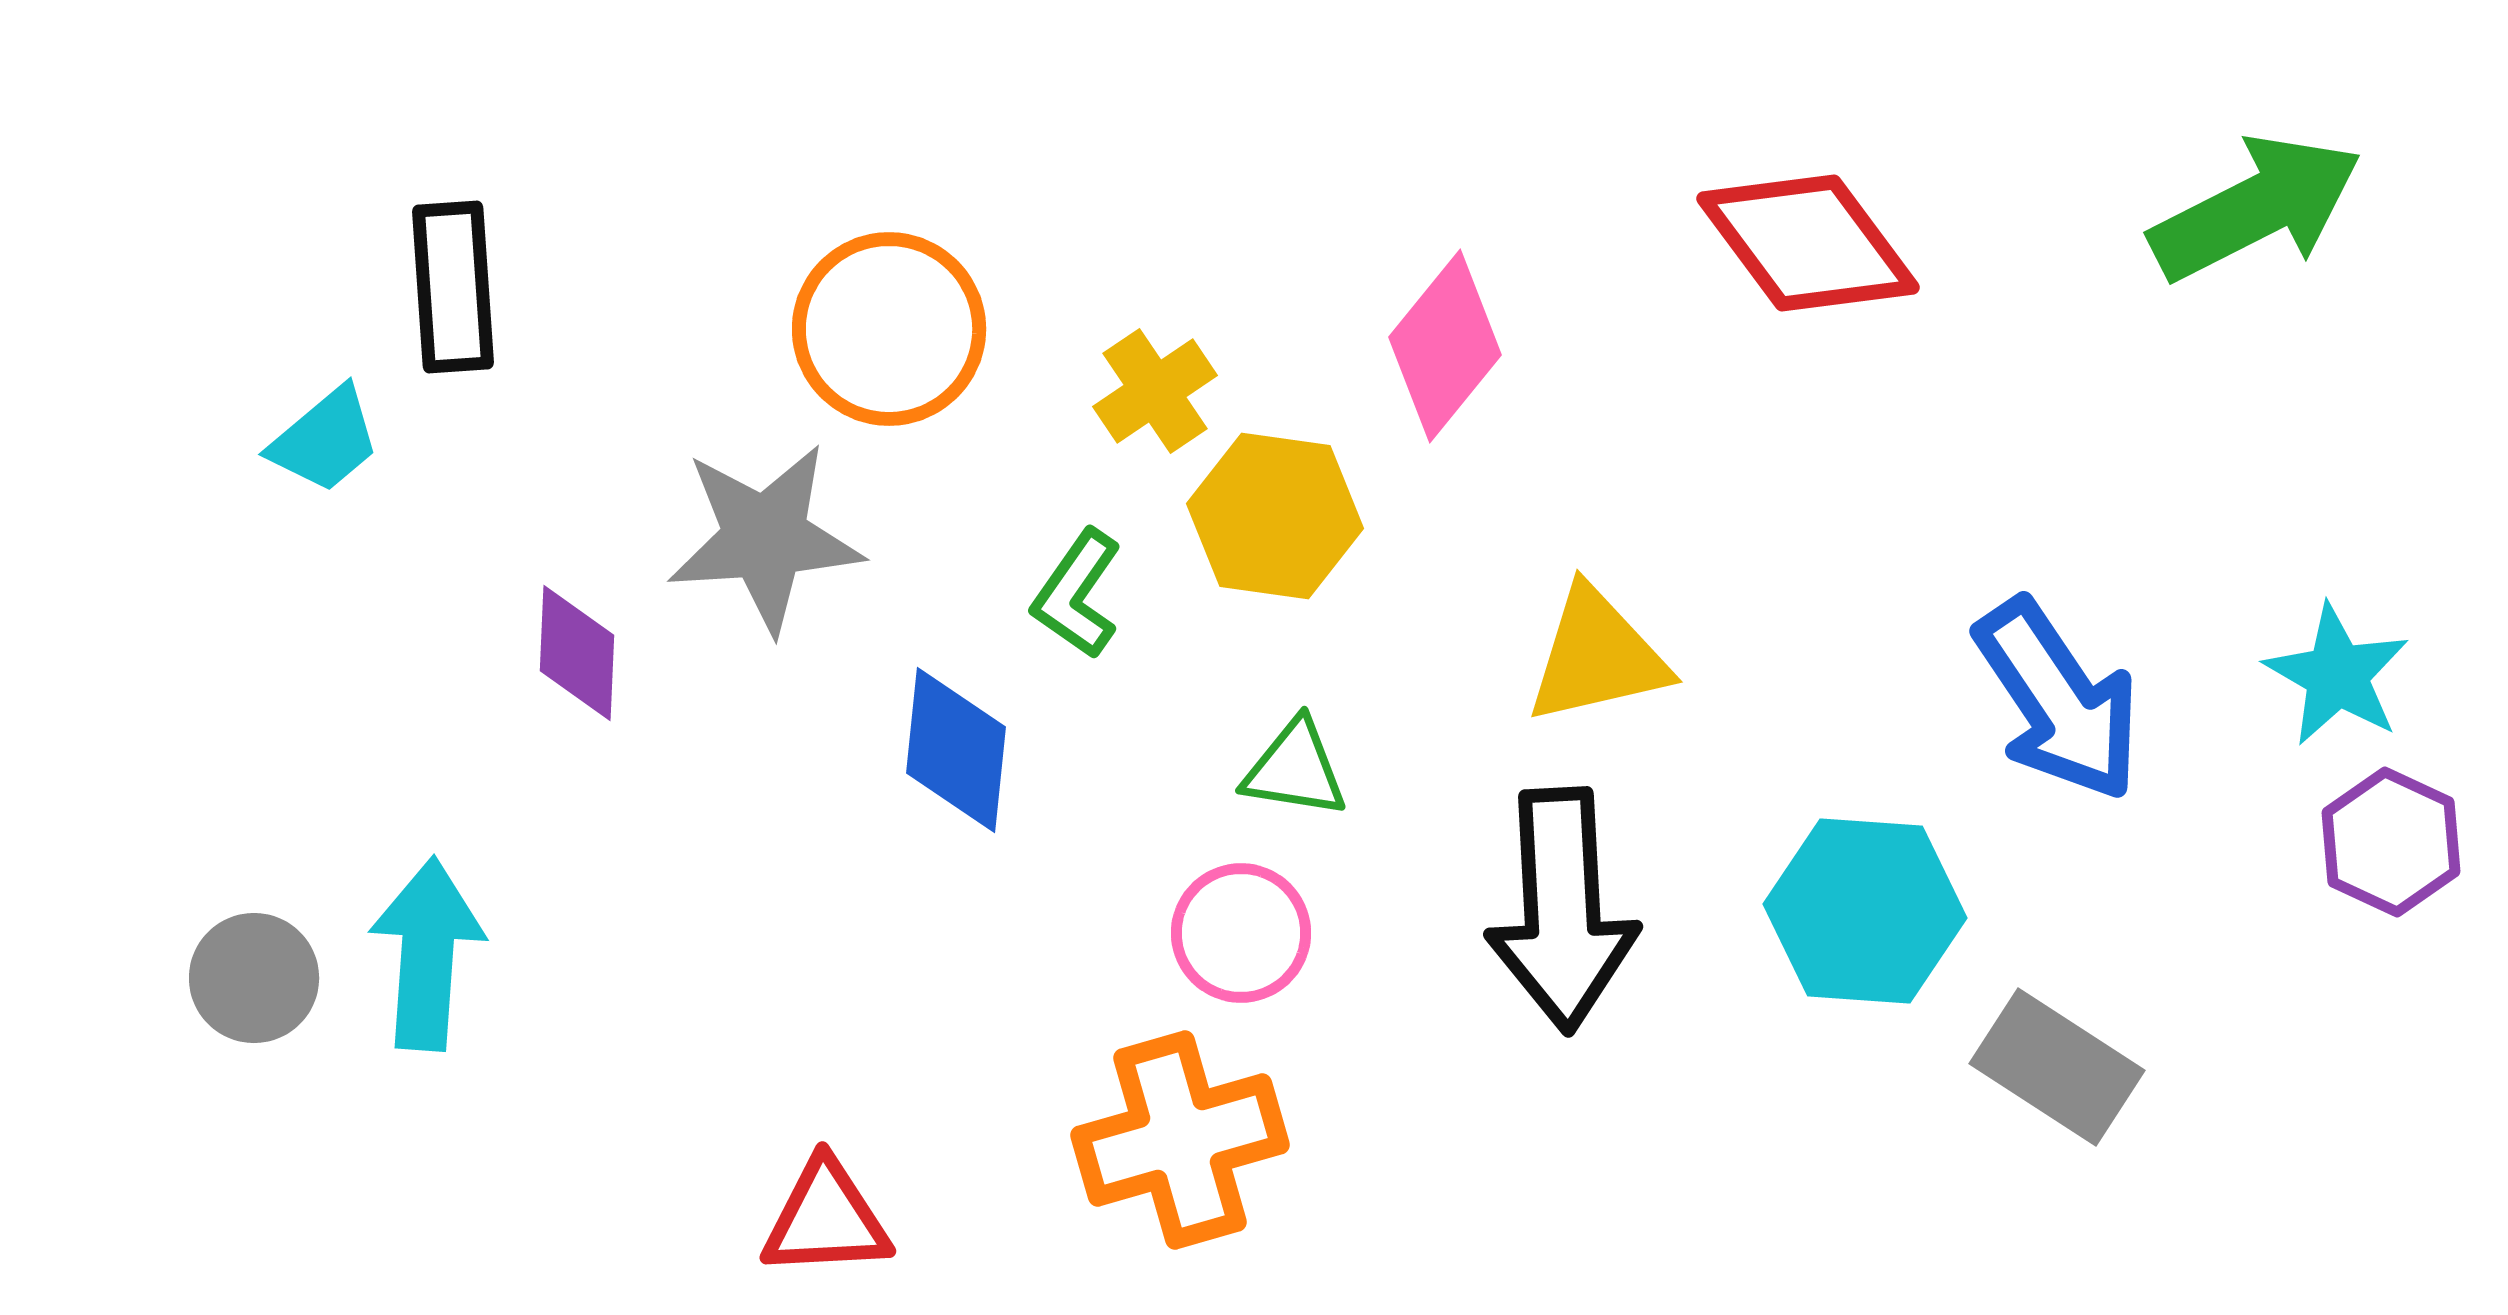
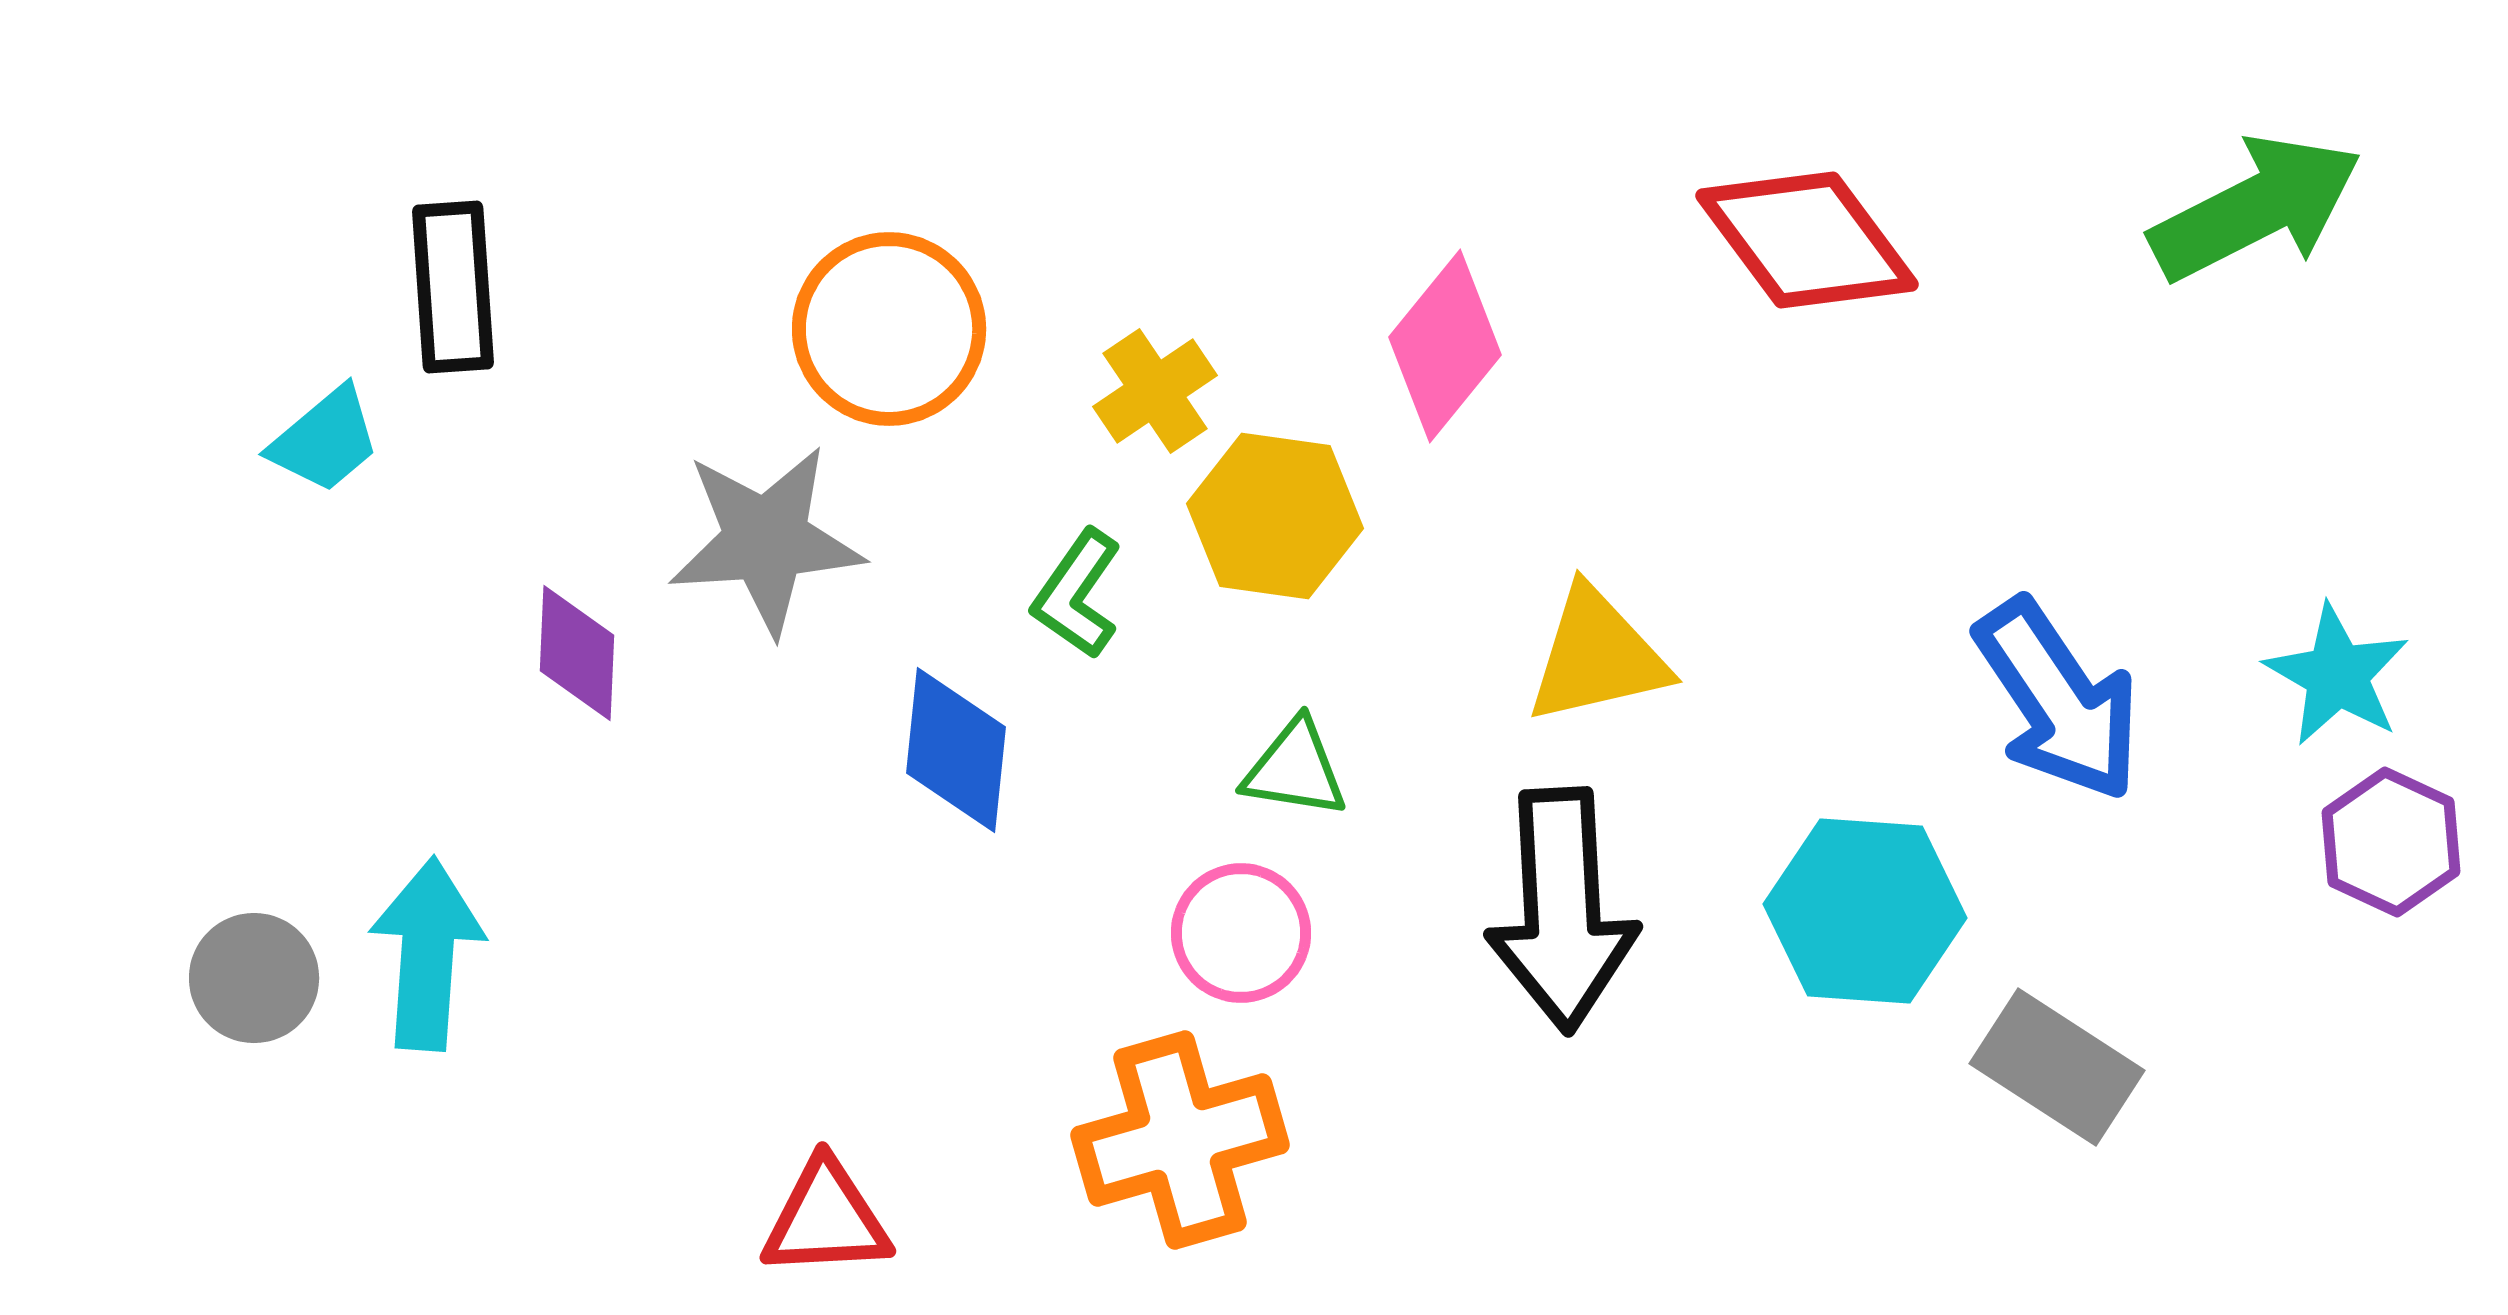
red diamond: moved 1 px left, 3 px up
gray star: moved 1 px right, 2 px down
